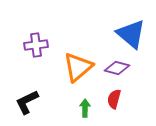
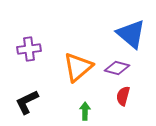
purple cross: moved 7 px left, 4 px down
red semicircle: moved 9 px right, 3 px up
green arrow: moved 3 px down
